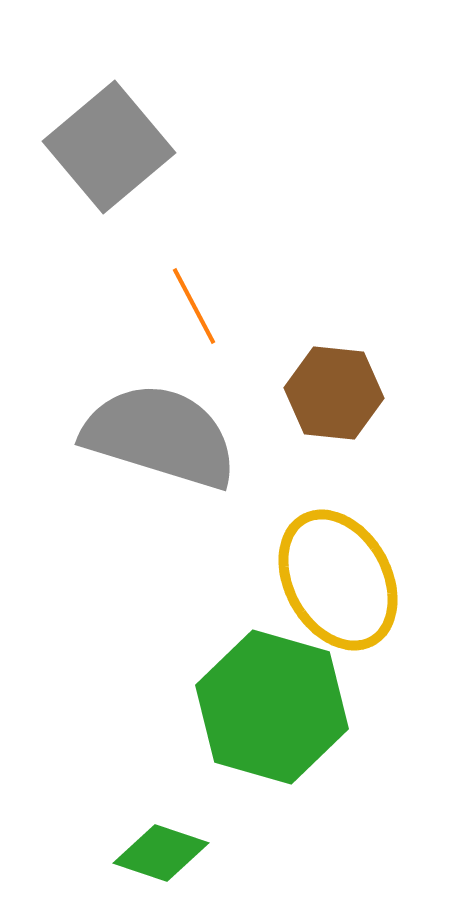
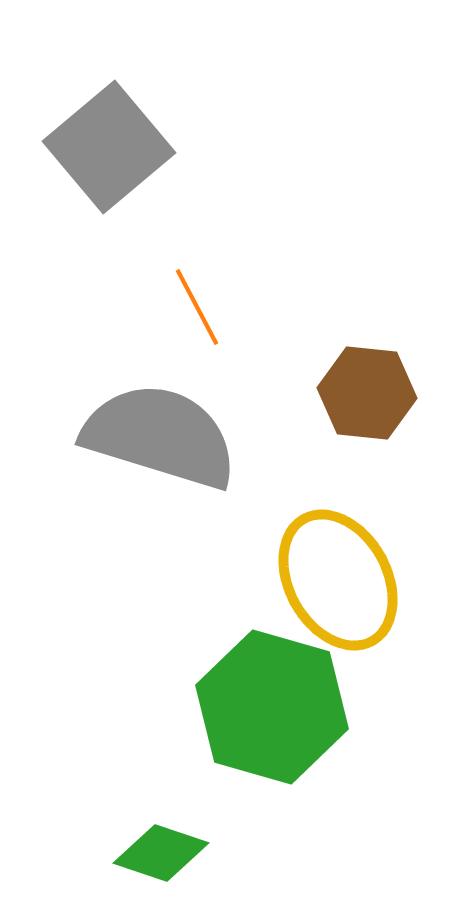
orange line: moved 3 px right, 1 px down
brown hexagon: moved 33 px right
